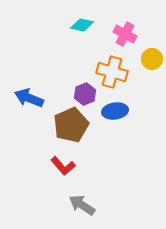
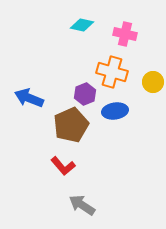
pink cross: rotated 15 degrees counterclockwise
yellow circle: moved 1 px right, 23 px down
